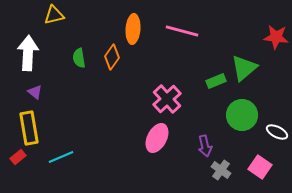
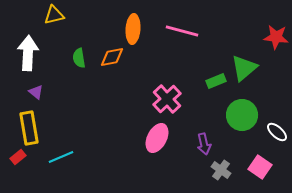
orange diamond: rotated 45 degrees clockwise
purple triangle: moved 1 px right
white ellipse: rotated 15 degrees clockwise
purple arrow: moved 1 px left, 2 px up
